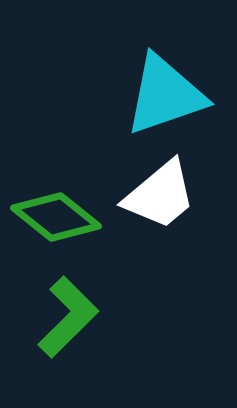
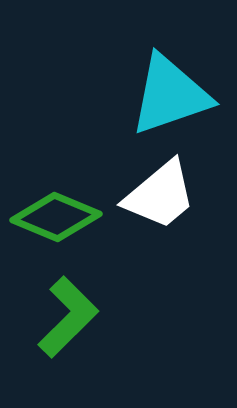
cyan triangle: moved 5 px right
green diamond: rotated 16 degrees counterclockwise
